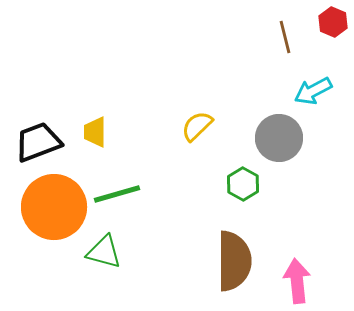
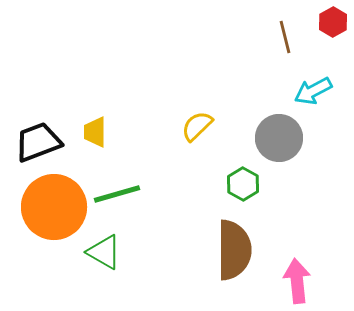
red hexagon: rotated 8 degrees clockwise
green triangle: rotated 15 degrees clockwise
brown semicircle: moved 11 px up
